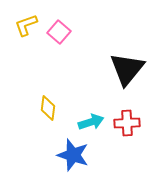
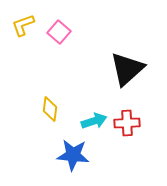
yellow L-shape: moved 3 px left
black triangle: rotated 9 degrees clockwise
yellow diamond: moved 2 px right, 1 px down
cyan arrow: moved 3 px right, 1 px up
blue star: rotated 12 degrees counterclockwise
